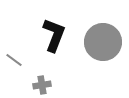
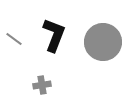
gray line: moved 21 px up
